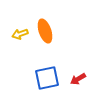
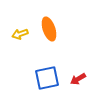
orange ellipse: moved 4 px right, 2 px up
